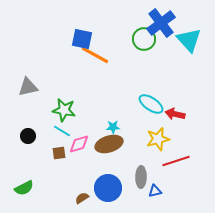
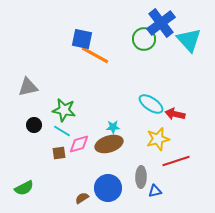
black circle: moved 6 px right, 11 px up
